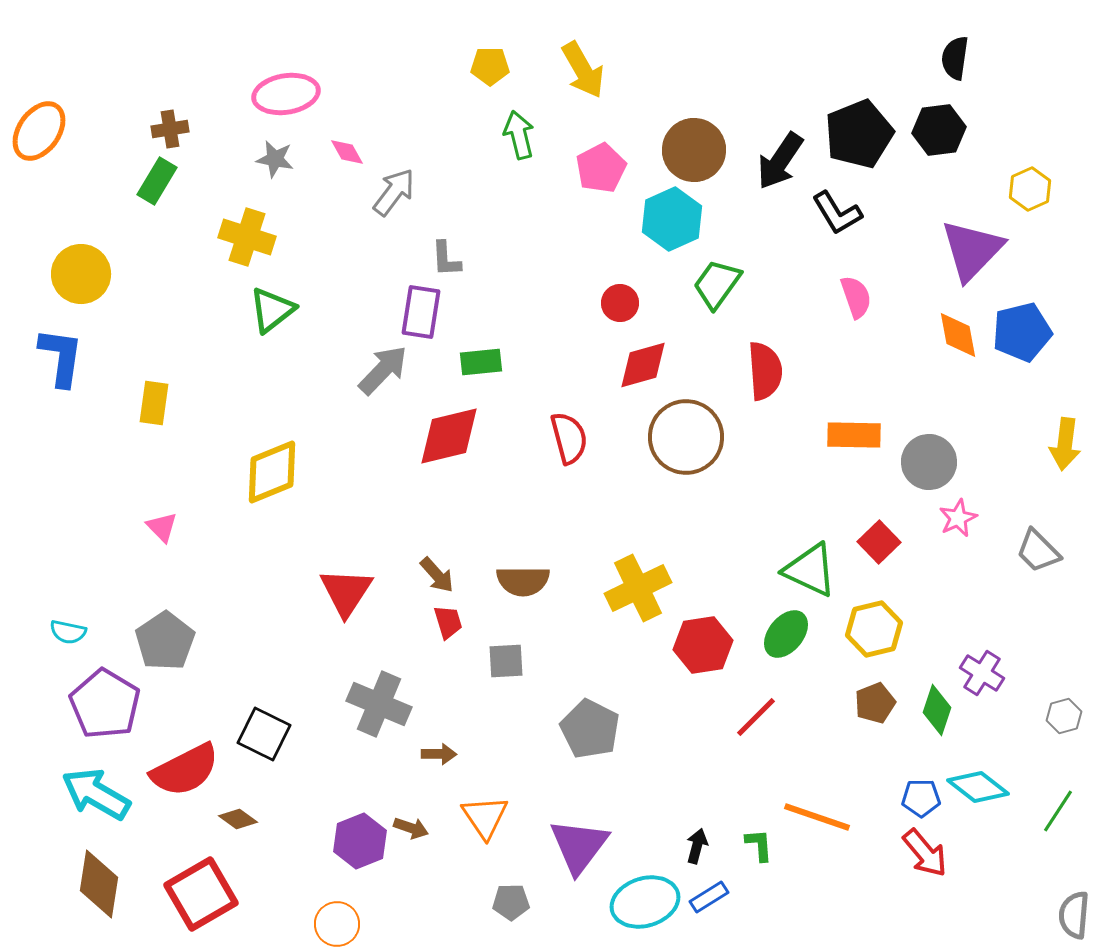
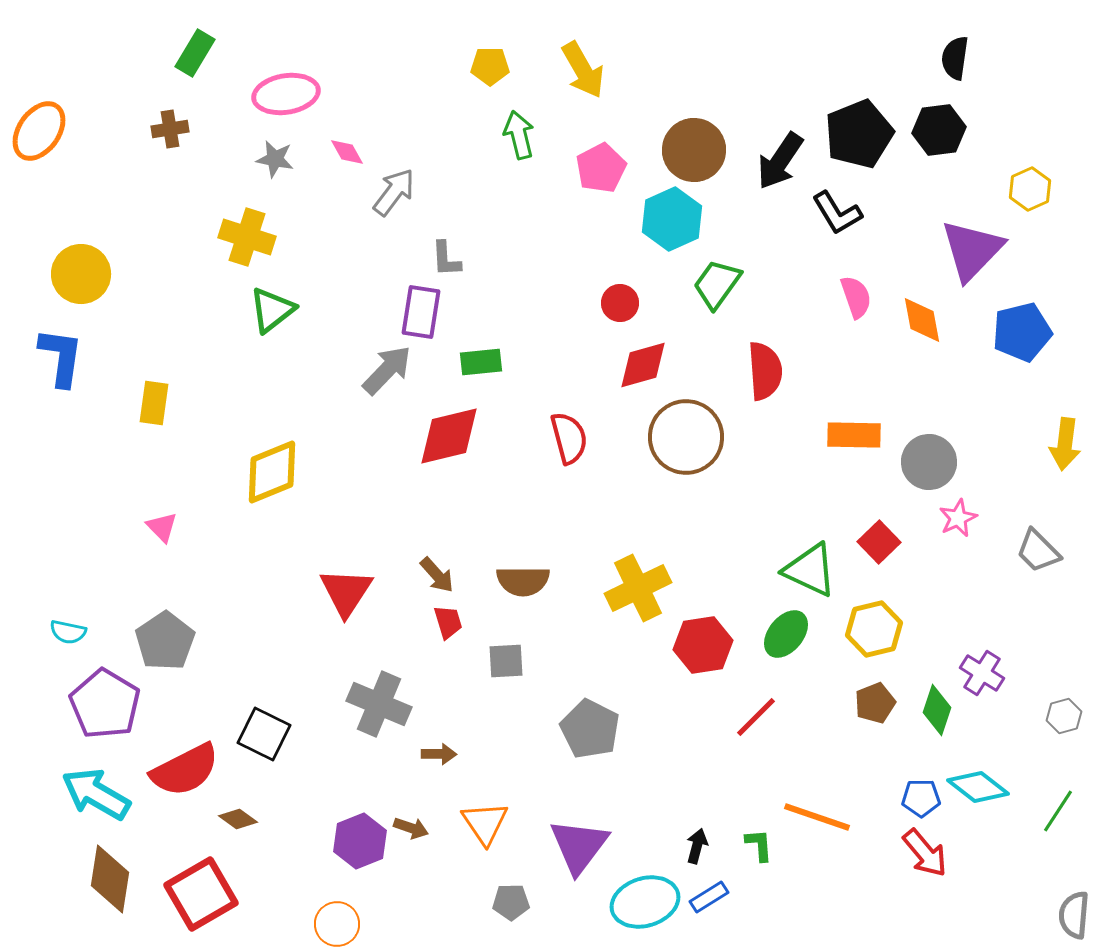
green rectangle at (157, 181): moved 38 px right, 128 px up
orange diamond at (958, 335): moved 36 px left, 15 px up
gray arrow at (383, 370): moved 4 px right
orange triangle at (485, 817): moved 6 px down
brown diamond at (99, 884): moved 11 px right, 5 px up
